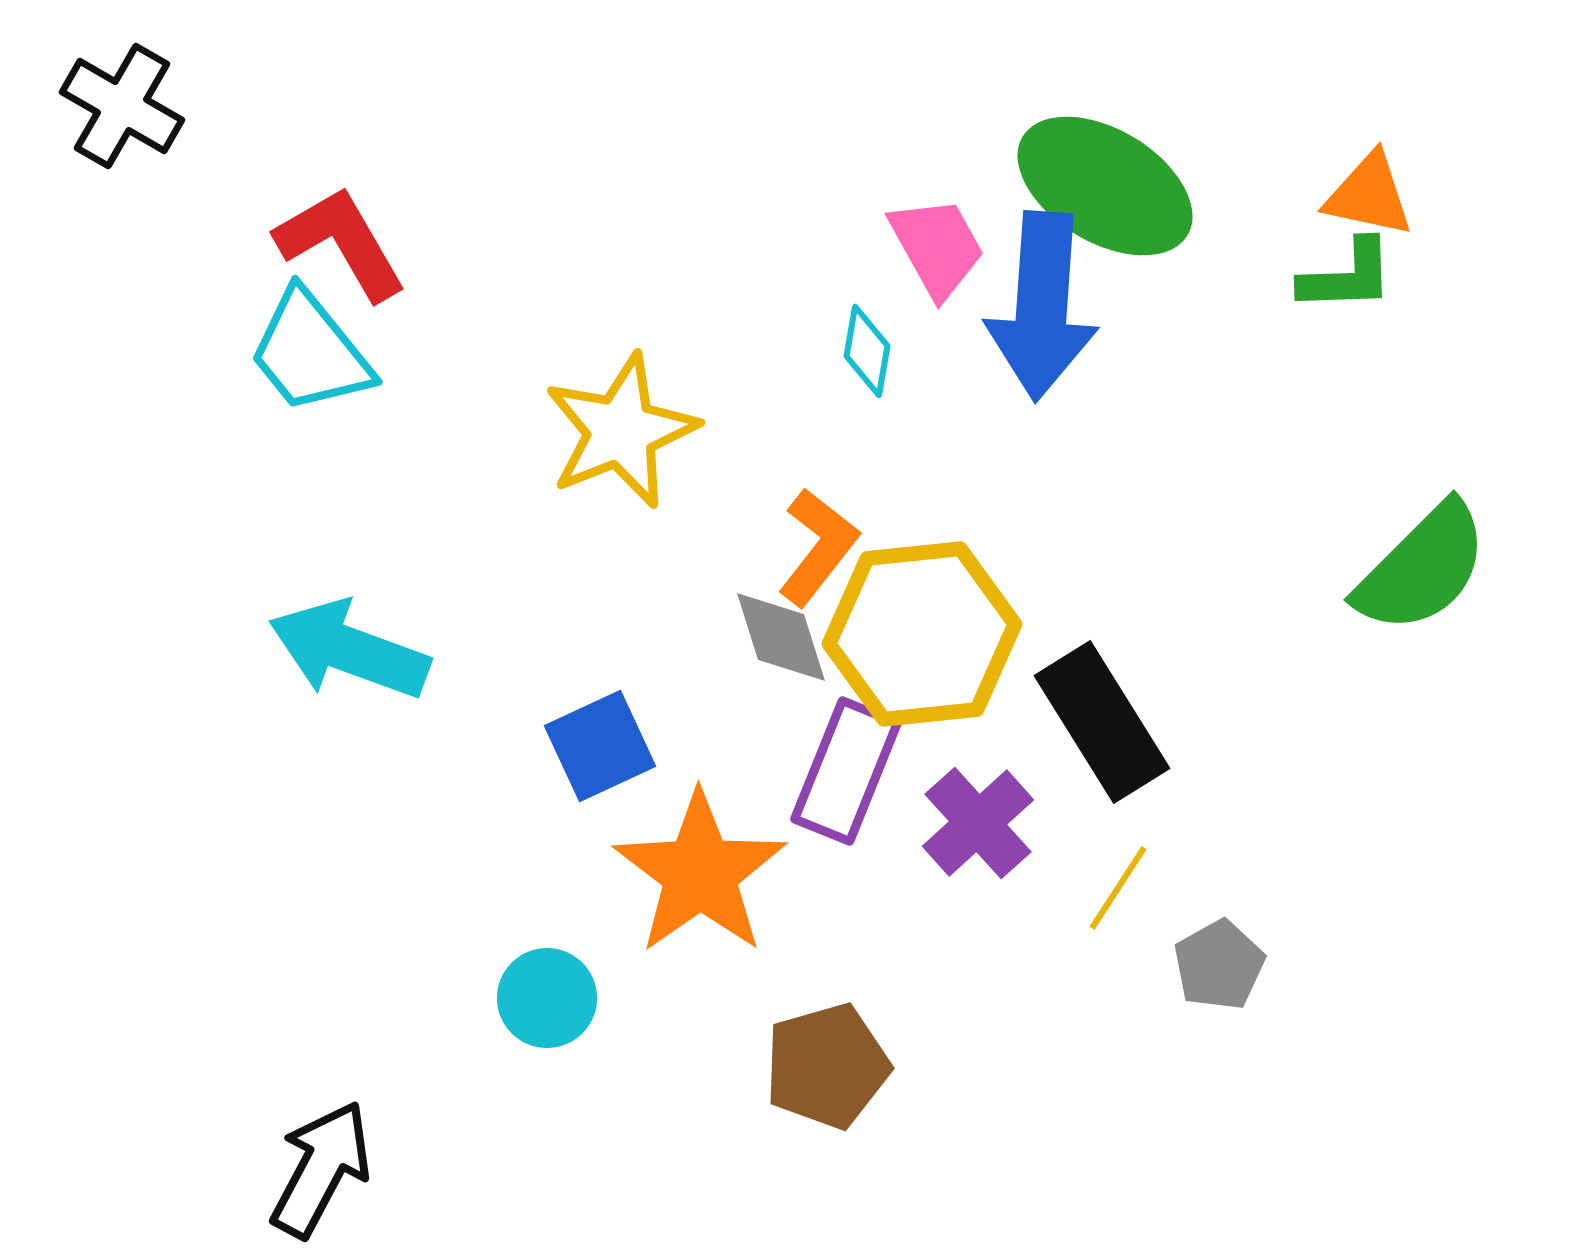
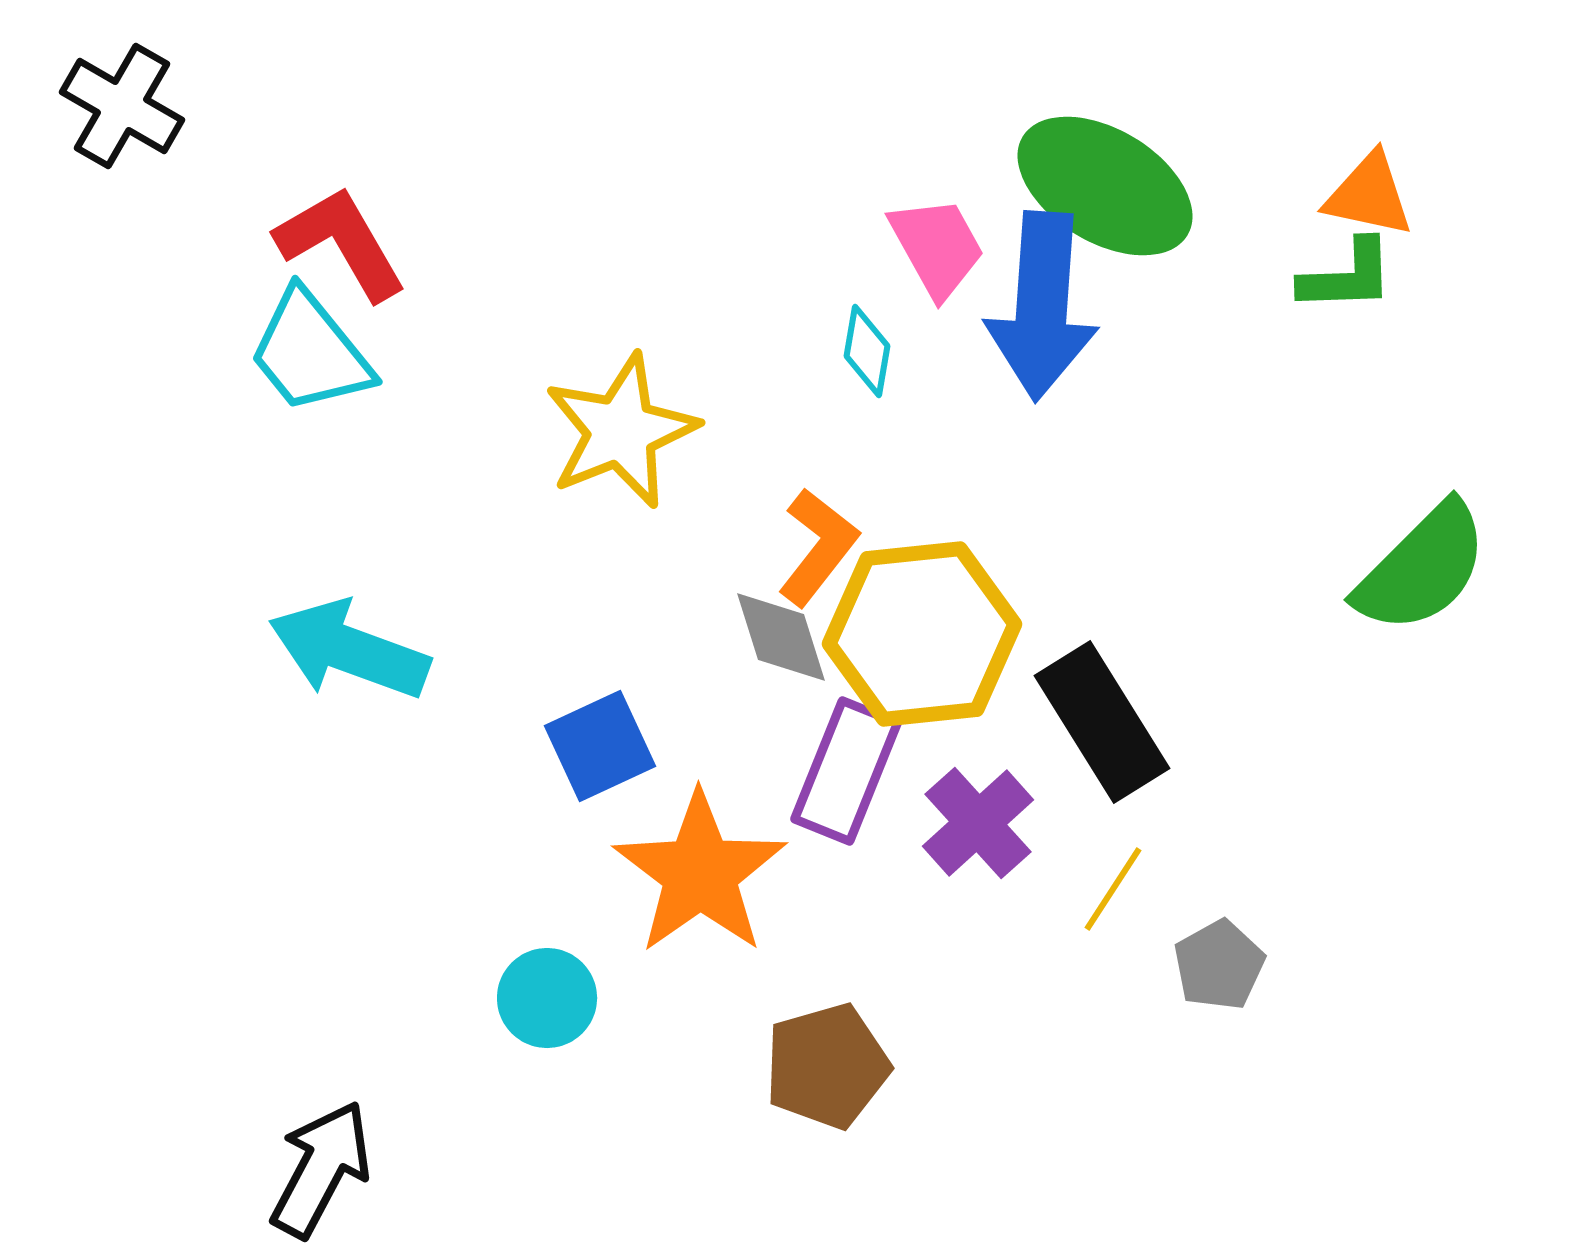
yellow line: moved 5 px left, 1 px down
